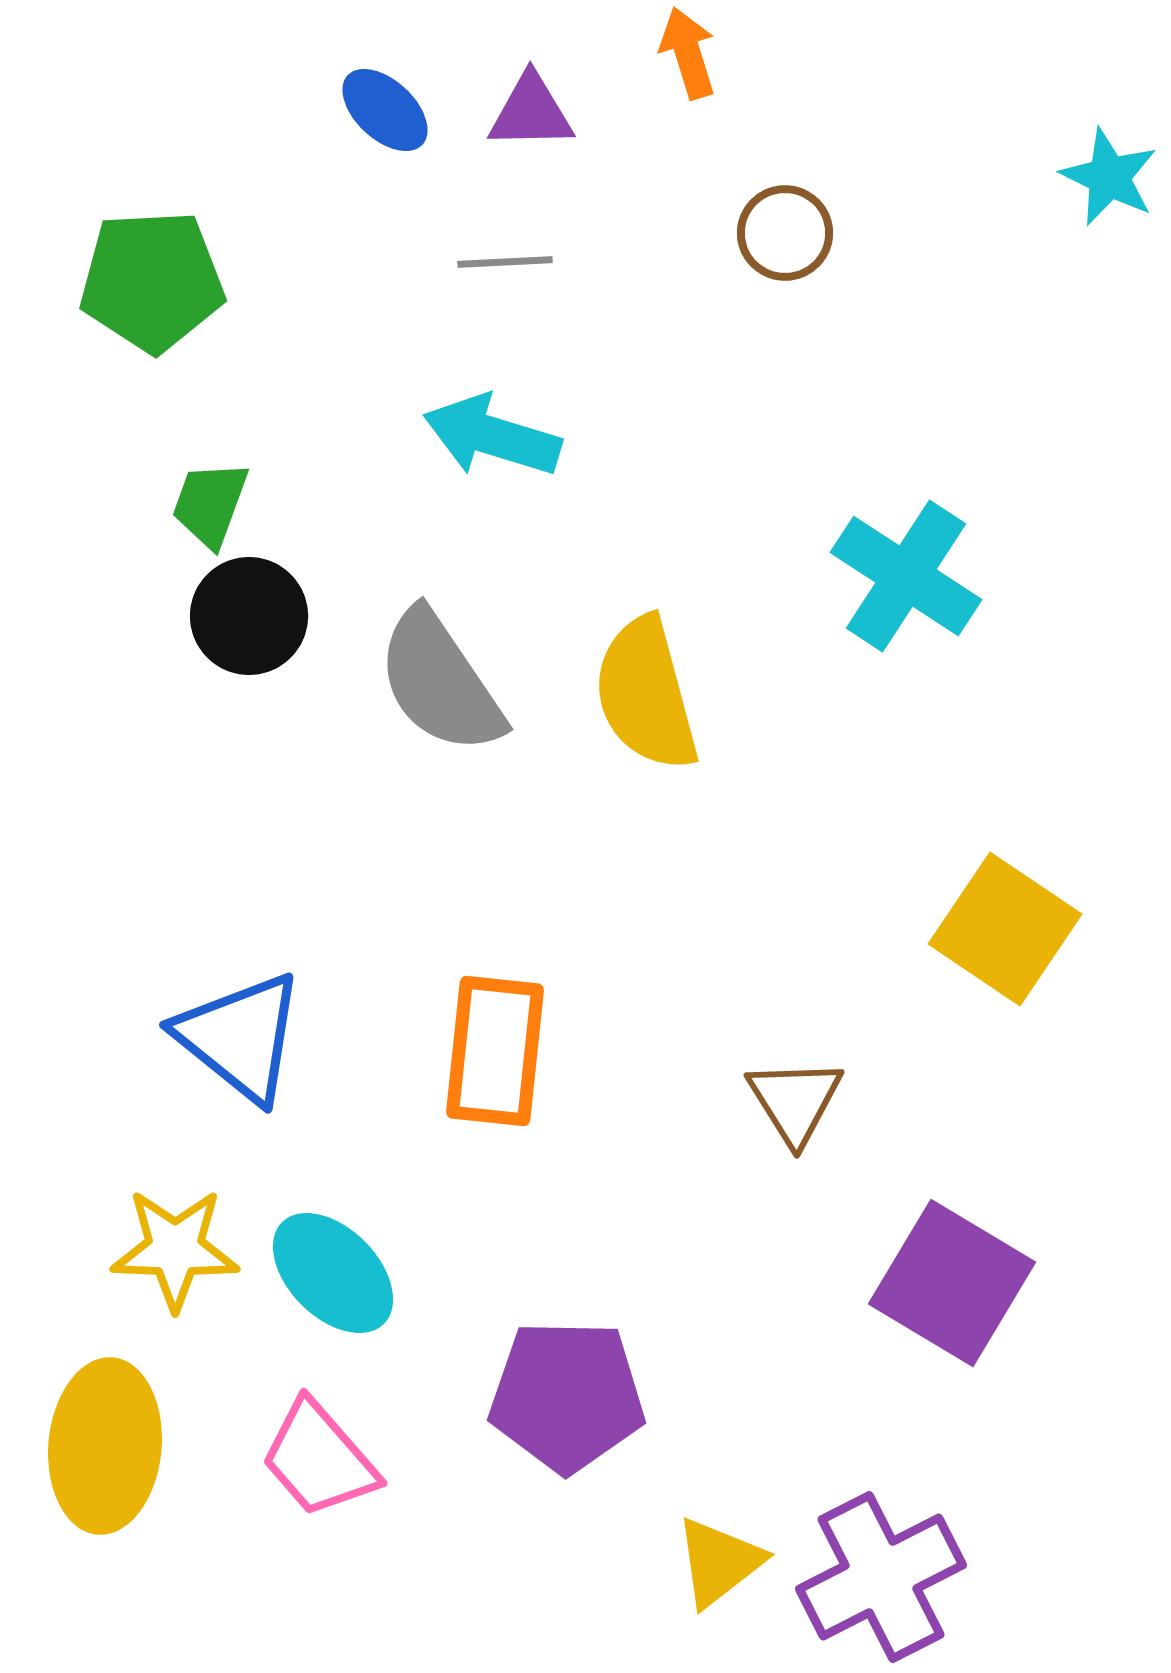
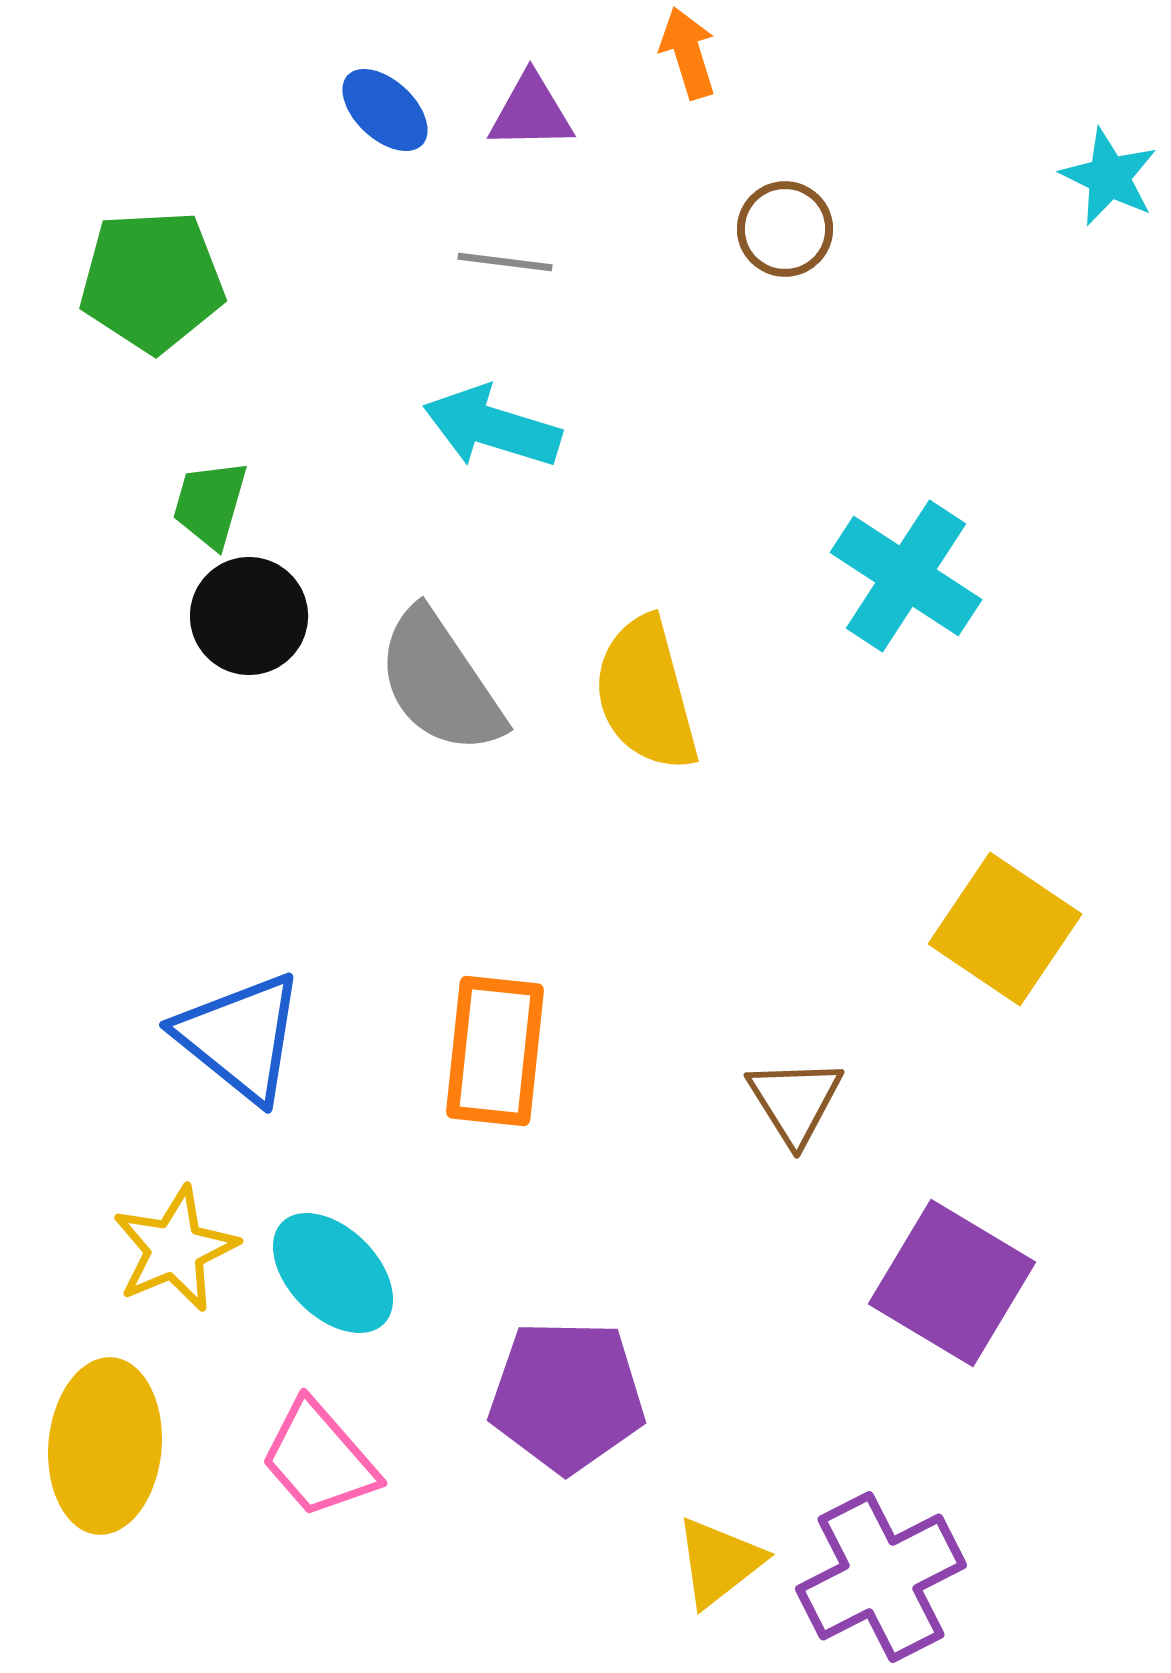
brown circle: moved 4 px up
gray line: rotated 10 degrees clockwise
cyan arrow: moved 9 px up
green trapezoid: rotated 4 degrees counterclockwise
yellow star: rotated 25 degrees counterclockwise
